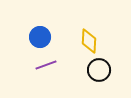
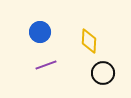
blue circle: moved 5 px up
black circle: moved 4 px right, 3 px down
